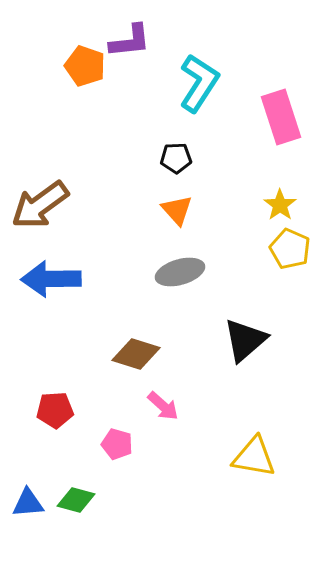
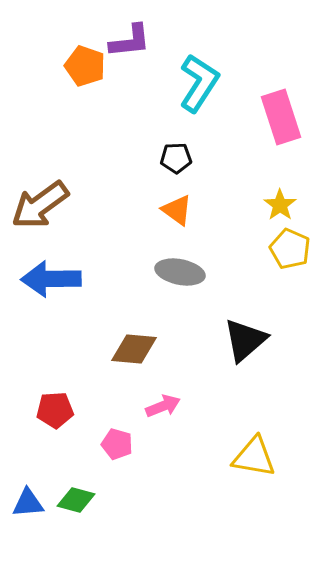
orange triangle: rotated 12 degrees counterclockwise
gray ellipse: rotated 27 degrees clockwise
brown diamond: moved 2 px left, 5 px up; rotated 12 degrees counterclockwise
pink arrow: rotated 64 degrees counterclockwise
